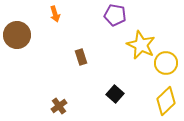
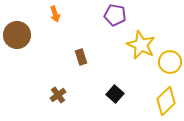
yellow circle: moved 4 px right, 1 px up
brown cross: moved 1 px left, 11 px up
